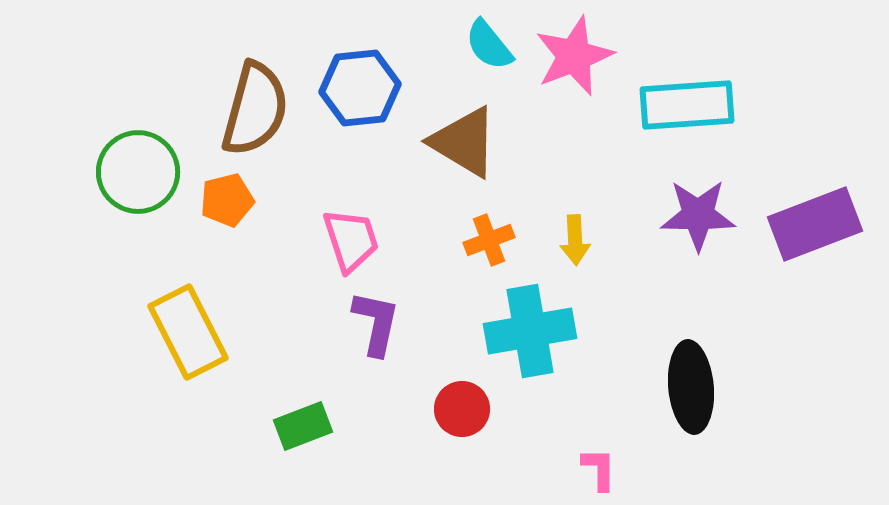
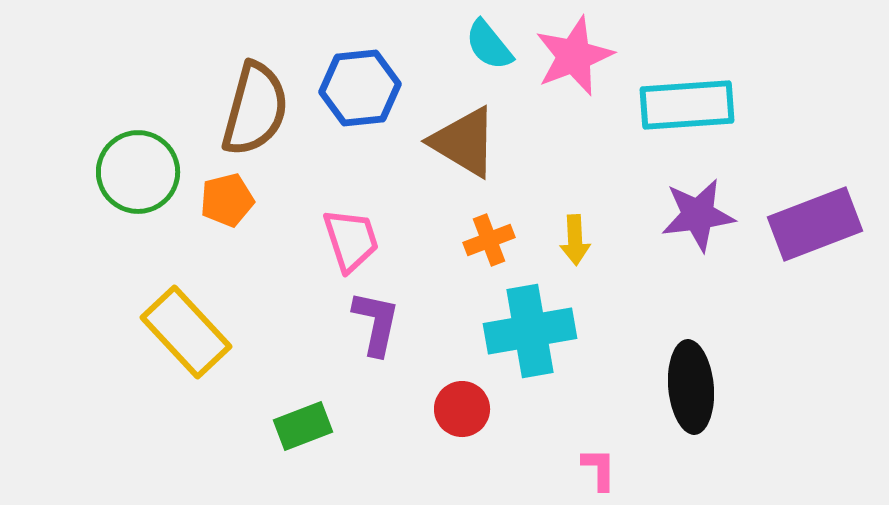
purple star: rotated 8 degrees counterclockwise
yellow rectangle: moved 2 px left; rotated 16 degrees counterclockwise
